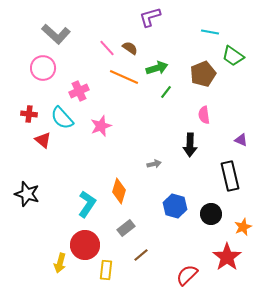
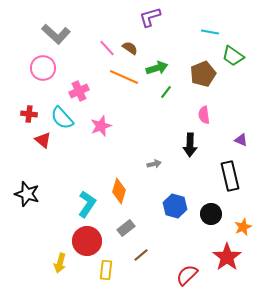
red circle: moved 2 px right, 4 px up
